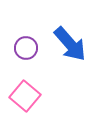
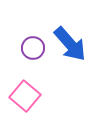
purple circle: moved 7 px right
